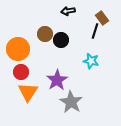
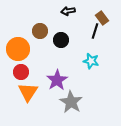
brown circle: moved 5 px left, 3 px up
